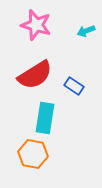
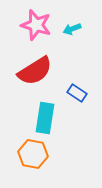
cyan arrow: moved 14 px left, 2 px up
red semicircle: moved 4 px up
blue rectangle: moved 3 px right, 7 px down
